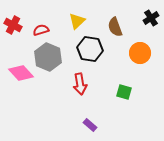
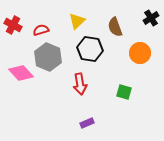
purple rectangle: moved 3 px left, 2 px up; rotated 64 degrees counterclockwise
